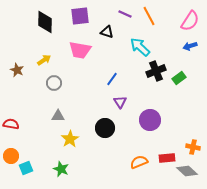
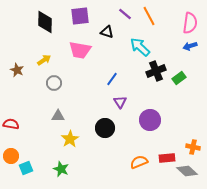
purple line: rotated 16 degrees clockwise
pink semicircle: moved 2 px down; rotated 25 degrees counterclockwise
